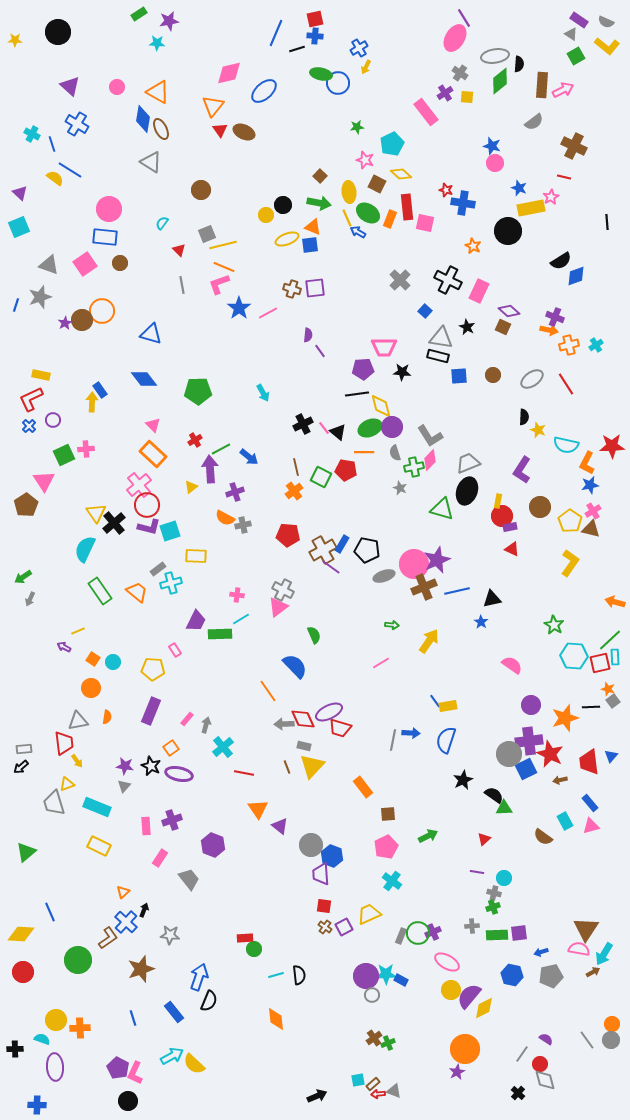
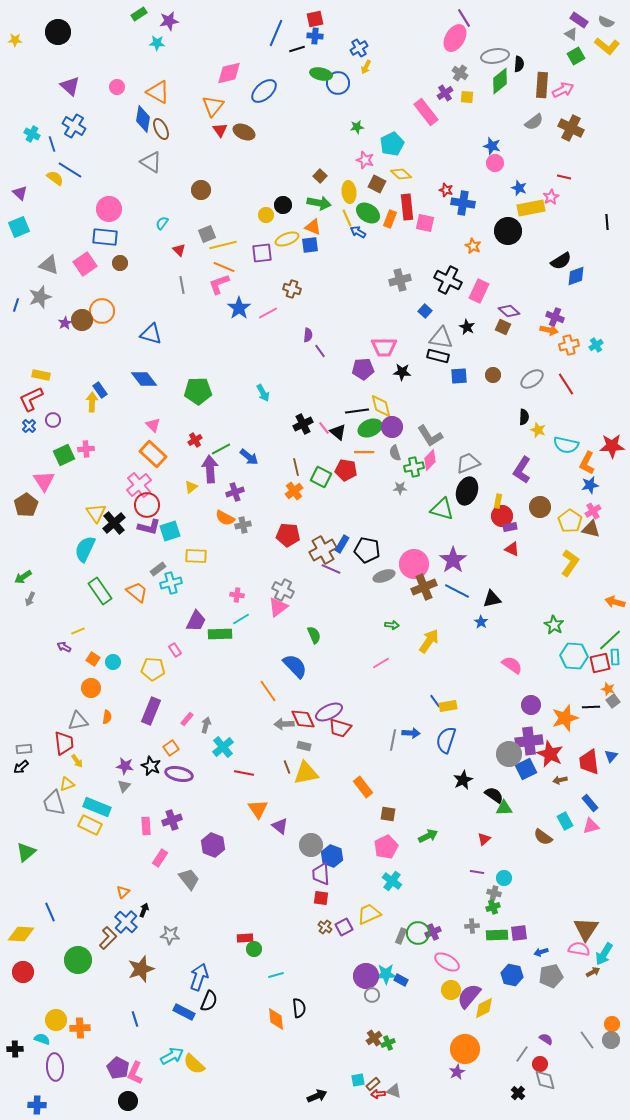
blue cross at (77, 124): moved 3 px left, 2 px down
brown cross at (574, 146): moved 3 px left, 18 px up
gray cross at (400, 280): rotated 30 degrees clockwise
purple square at (315, 288): moved 53 px left, 35 px up
black line at (357, 394): moved 17 px down
gray star at (400, 488): rotated 24 degrees counterclockwise
purple star at (437, 560): moved 16 px right; rotated 12 degrees counterclockwise
purple line at (331, 567): moved 2 px down; rotated 12 degrees counterclockwise
blue line at (457, 591): rotated 40 degrees clockwise
yellow triangle at (312, 766): moved 6 px left, 7 px down; rotated 36 degrees clockwise
brown square at (388, 814): rotated 14 degrees clockwise
yellow rectangle at (99, 846): moved 9 px left, 21 px up
red square at (324, 906): moved 3 px left, 8 px up
brown L-shape at (108, 938): rotated 10 degrees counterclockwise
black semicircle at (299, 975): moved 33 px down
blue rectangle at (174, 1012): moved 10 px right; rotated 25 degrees counterclockwise
blue line at (133, 1018): moved 2 px right, 1 px down
